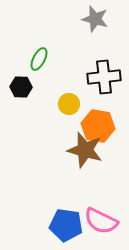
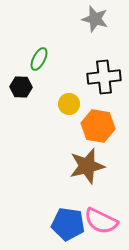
brown star: moved 2 px right, 16 px down; rotated 30 degrees counterclockwise
blue pentagon: moved 2 px right, 1 px up
